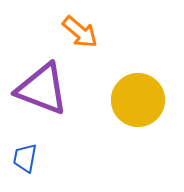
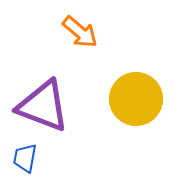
purple triangle: moved 1 px right, 17 px down
yellow circle: moved 2 px left, 1 px up
